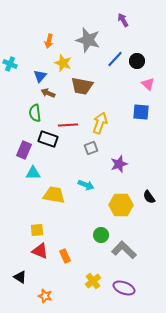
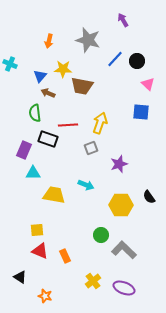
yellow star: moved 6 px down; rotated 18 degrees counterclockwise
